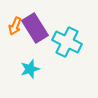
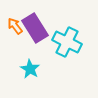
orange arrow: rotated 120 degrees clockwise
cyan star: rotated 24 degrees counterclockwise
